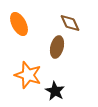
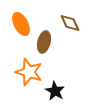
orange ellipse: moved 2 px right
brown ellipse: moved 13 px left, 5 px up
orange star: moved 1 px right, 3 px up
